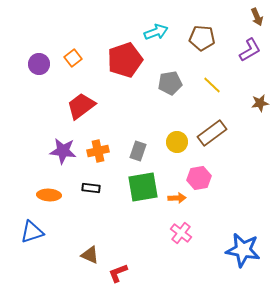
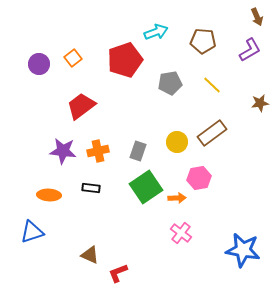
brown pentagon: moved 1 px right, 3 px down
green square: moved 3 px right; rotated 24 degrees counterclockwise
